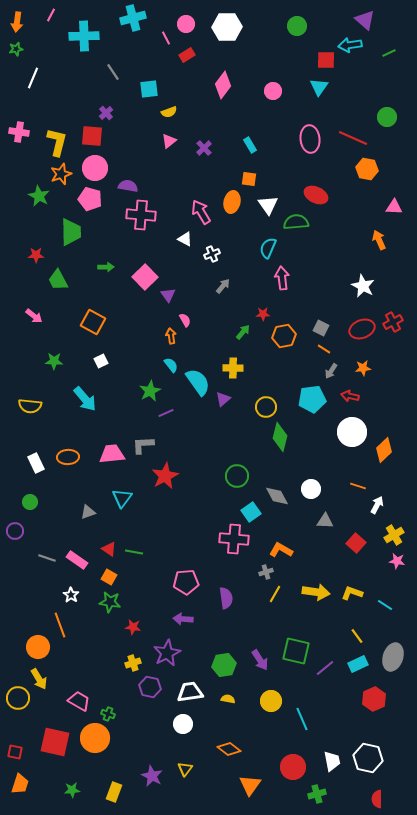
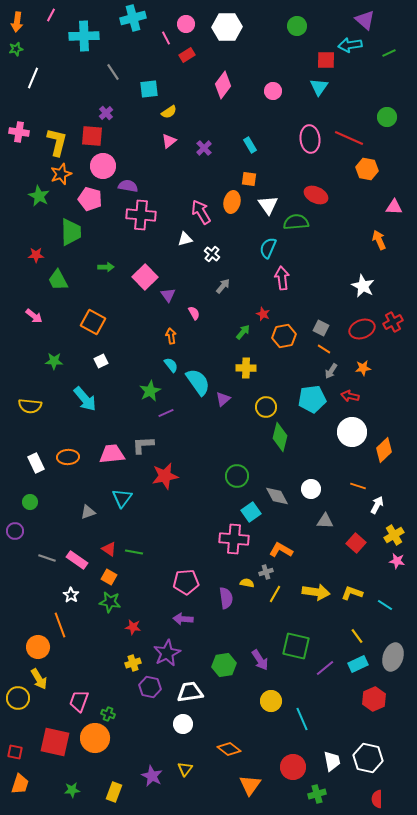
yellow semicircle at (169, 112): rotated 14 degrees counterclockwise
red line at (353, 138): moved 4 px left
pink circle at (95, 168): moved 8 px right, 2 px up
white triangle at (185, 239): rotated 42 degrees counterclockwise
white cross at (212, 254): rotated 28 degrees counterclockwise
red star at (263, 314): rotated 24 degrees clockwise
pink semicircle at (185, 320): moved 9 px right, 7 px up
yellow cross at (233, 368): moved 13 px right
red star at (165, 476): rotated 16 degrees clockwise
green square at (296, 651): moved 5 px up
yellow semicircle at (228, 699): moved 19 px right, 116 px up
pink trapezoid at (79, 701): rotated 100 degrees counterclockwise
